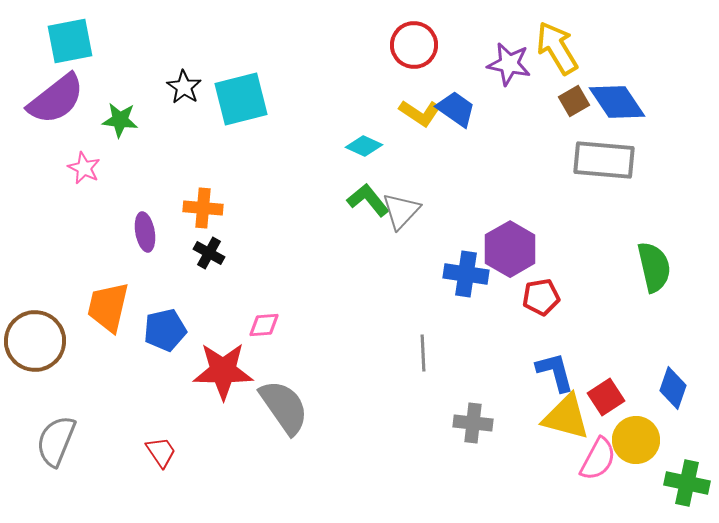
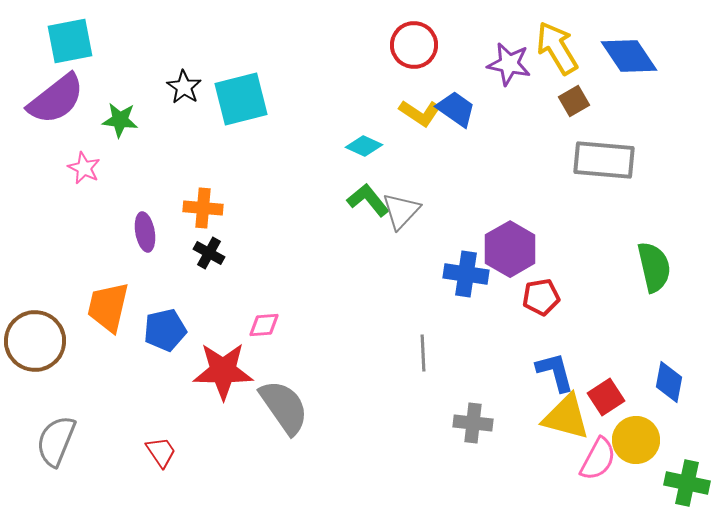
blue diamond at (617, 102): moved 12 px right, 46 px up
blue diamond at (673, 388): moved 4 px left, 6 px up; rotated 9 degrees counterclockwise
